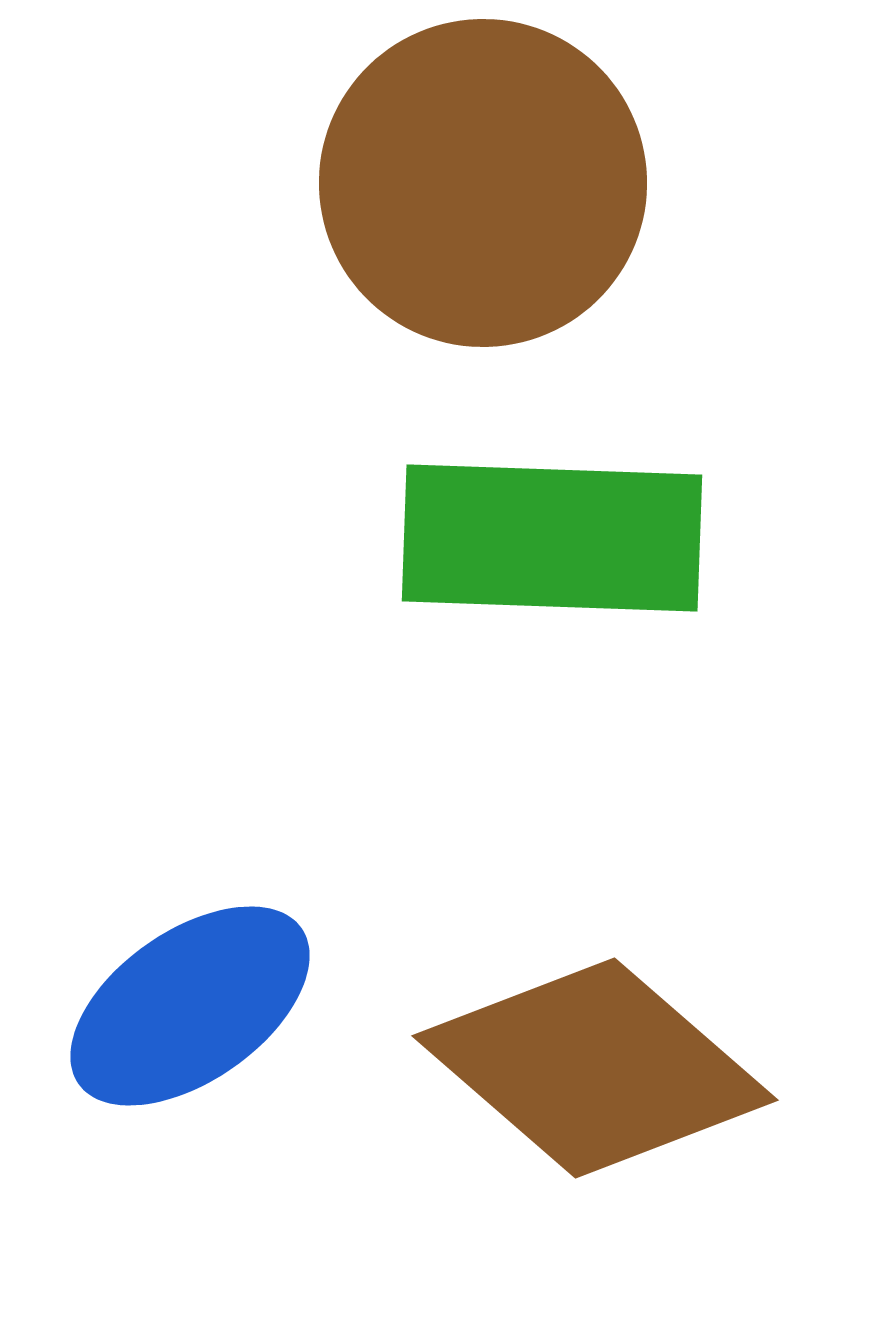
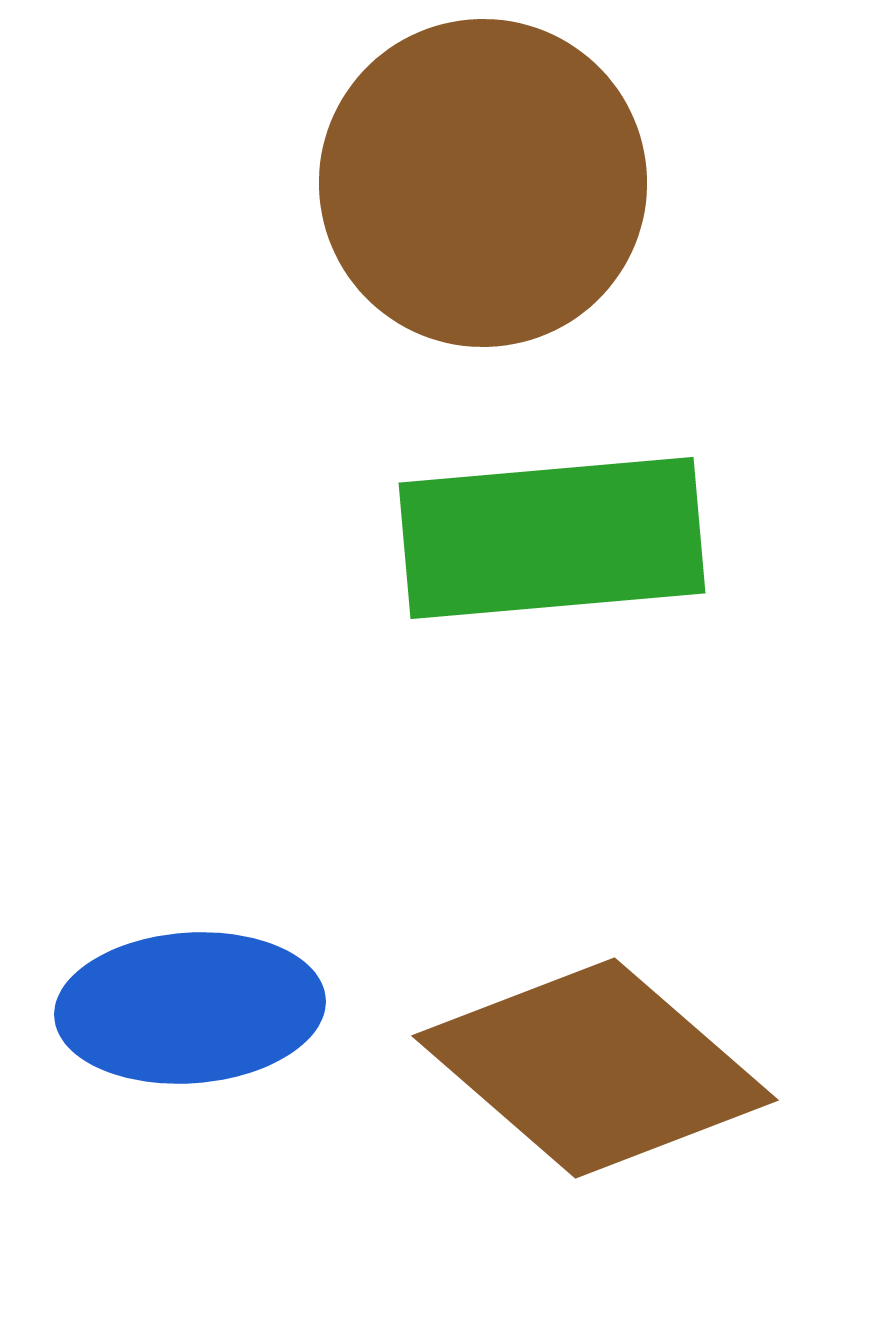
green rectangle: rotated 7 degrees counterclockwise
blue ellipse: moved 2 px down; rotated 31 degrees clockwise
